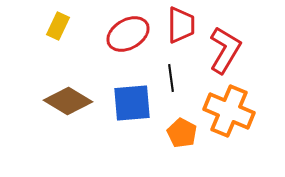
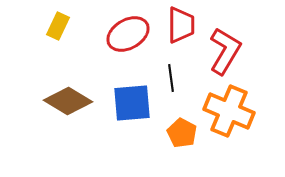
red L-shape: moved 1 px down
